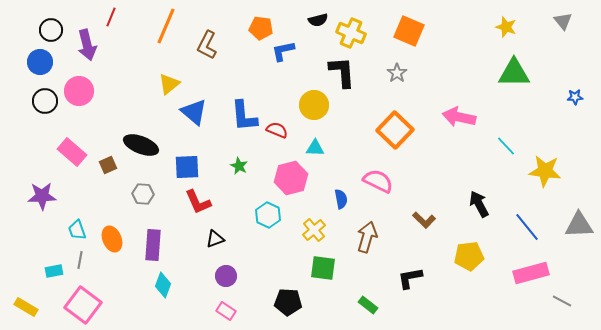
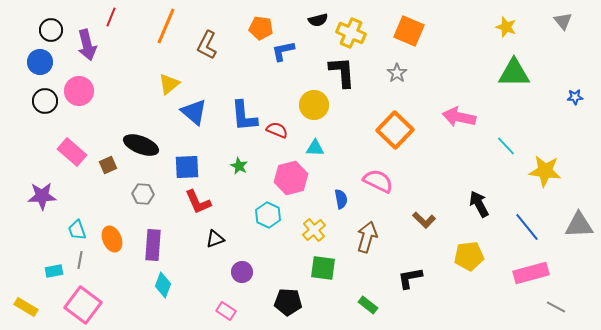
purple circle at (226, 276): moved 16 px right, 4 px up
gray line at (562, 301): moved 6 px left, 6 px down
